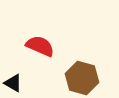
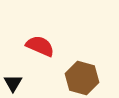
black triangle: rotated 30 degrees clockwise
